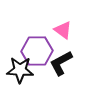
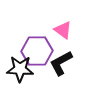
black star: moved 1 px up
